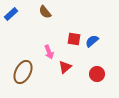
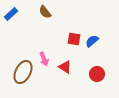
pink arrow: moved 5 px left, 7 px down
red triangle: rotated 48 degrees counterclockwise
